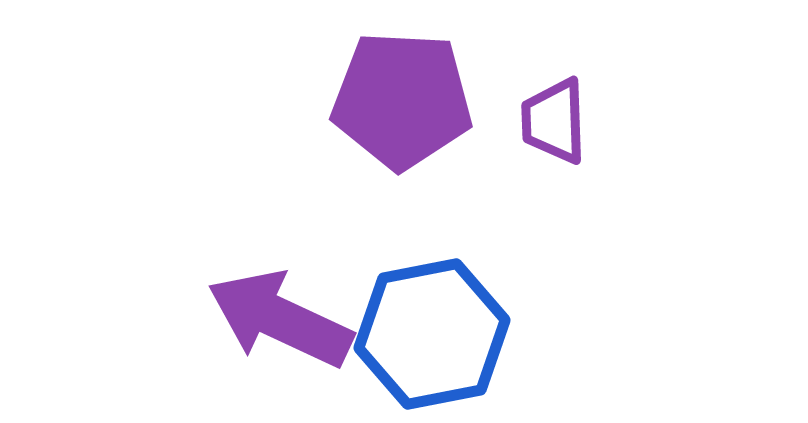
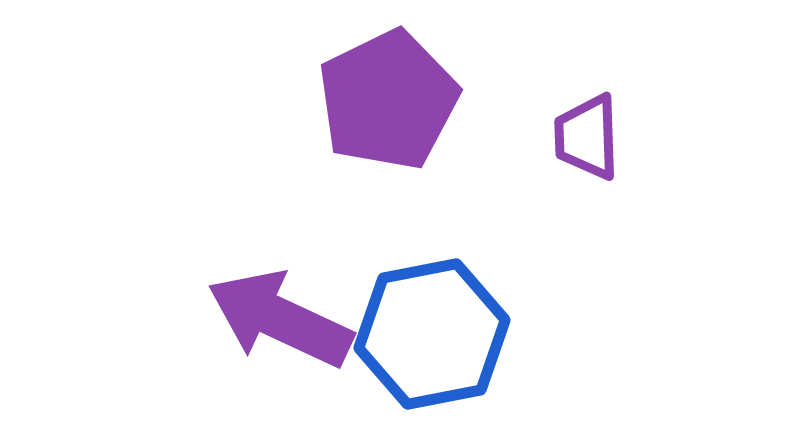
purple pentagon: moved 14 px left; rotated 29 degrees counterclockwise
purple trapezoid: moved 33 px right, 16 px down
